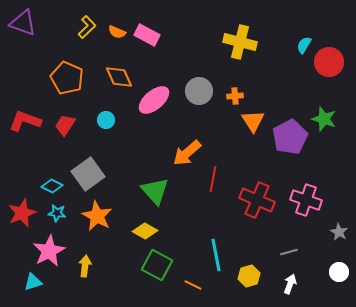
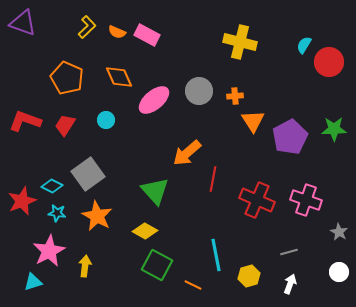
green star: moved 10 px right, 10 px down; rotated 20 degrees counterclockwise
red star: moved 12 px up
